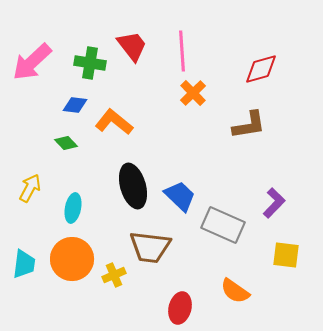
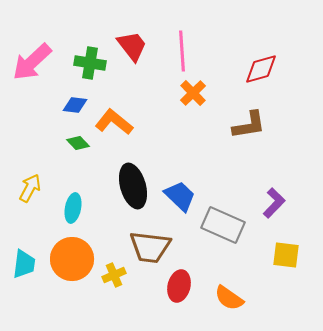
green diamond: moved 12 px right
orange semicircle: moved 6 px left, 7 px down
red ellipse: moved 1 px left, 22 px up
